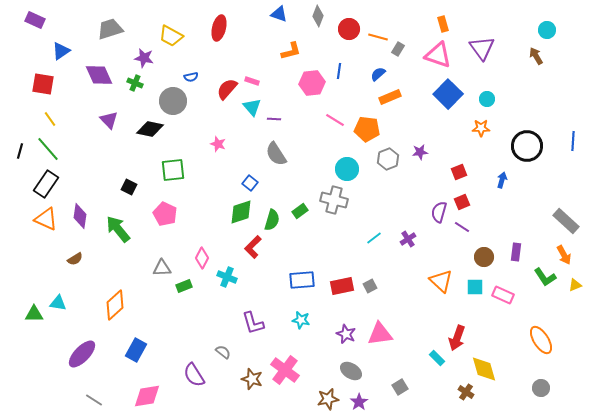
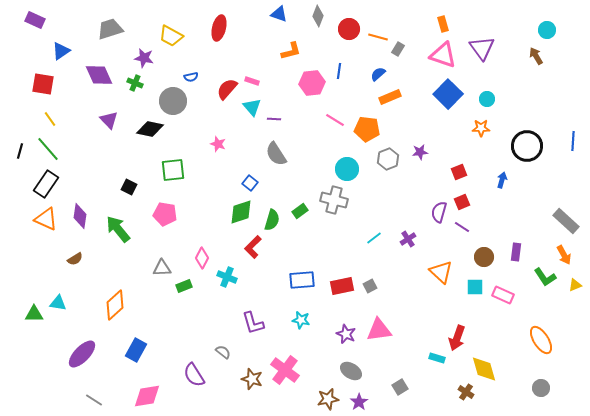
pink triangle at (438, 55): moved 5 px right
pink pentagon at (165, 214): rotated 15 degrees counterclockwise
orange triangle at (441, 281): moved 9 px up
pink triangle at (380, 334): moved 1 px left, 4 px up
cyan rectangle at (437, 358): rotated 28 degrees counterclockwise
